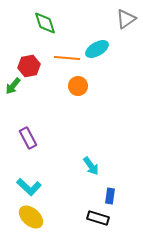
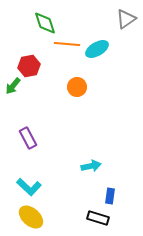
orange line: moved 14 px up
orange circle: moved 1 px left, 1 px down
cyan arrow: rotated 66 degrees counterclockwise
